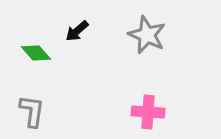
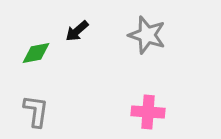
gray star: rotated 6 degrees counterclockwise
green diamond: rotated 60 degrees counterclockwise
gray L-shape: moved 4 px right
